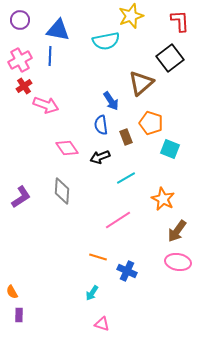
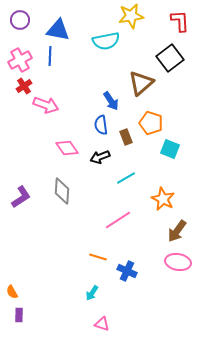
yellow star: rotated 10 degrees clockwise
